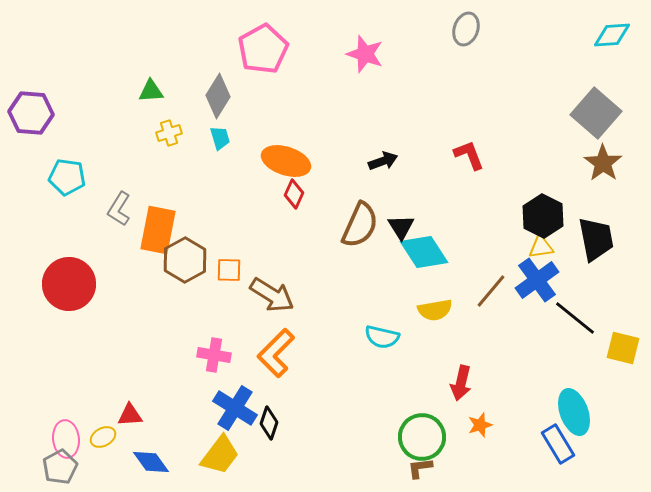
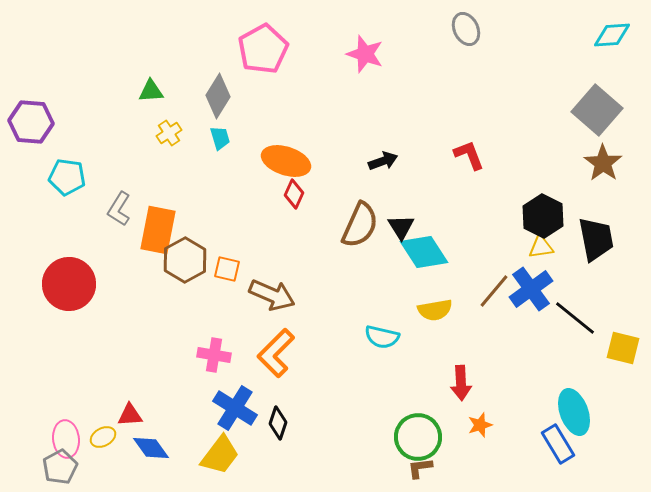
gray ellipse at (466, 29): rotated 44 degrees counterclockwise
purple hexagon at (31, 113): moved 9 px down
gray square at (596, 113): moved 1 px right, 3 px up
yellow cross at (169, 133): rotated 15 degrees counterclockwise
orange square at (229, 270): moved 2 px left, 1 px up; rotated 12 degrees clockwise
blue cross at (537, 280): moved 6 px left, 9 px down
brown line at (491, 291): moved 3 px right
brown arrow at (272, 295): rotated 9 degrees counterclockwise
red arrow at (461, 383): rotated 16 degrees counterclockwise
black diamond at (269, 423): moved 9 px right
green circle at (422, 437): moved 4 px left
blue diamond at (151, 462): moved 14 px up
